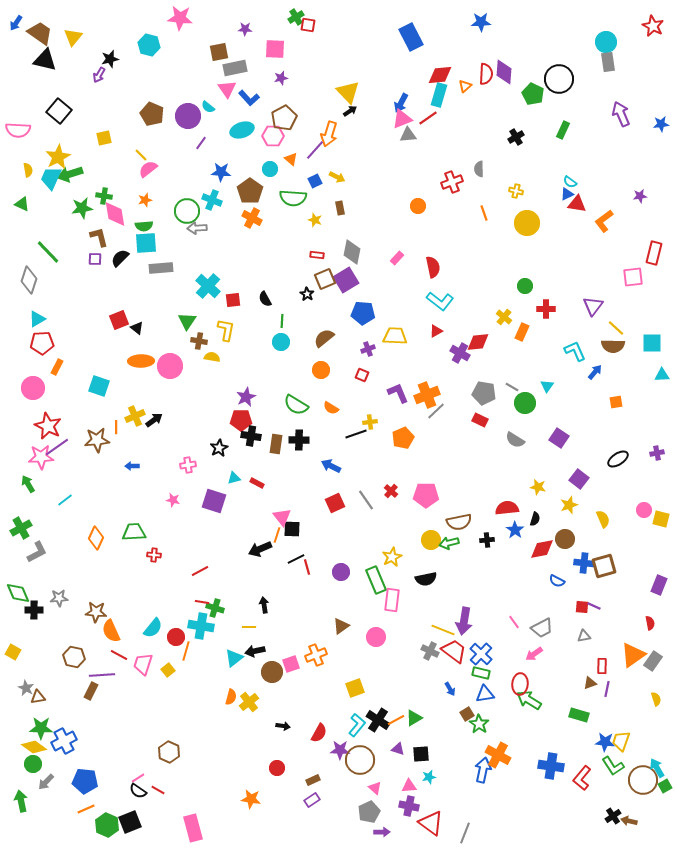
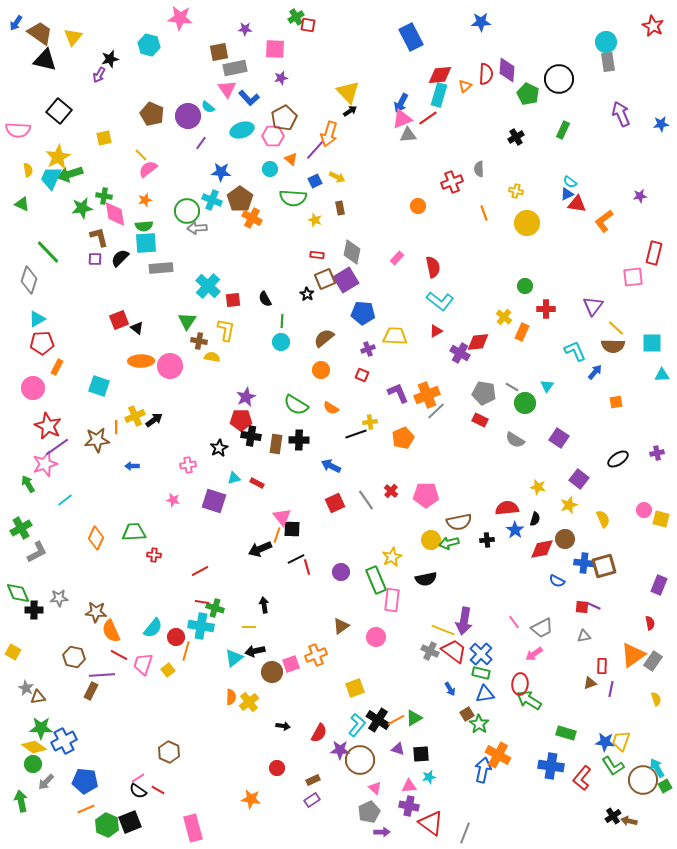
purple diamond at (504, 72): moved 3 px right, 2 px up
green pentagon at (533, 94): moved 5 px left
brown pentagon at (250, 191): moved 10 px left, 8 px down
pink star at (41, 457): moved 4 px right, 7 px down; rotated 15 degrees counterclockwise
purple line at (607, 689): moved 4 px right
orange semicircle at (231, 697): rotated 14 degrees counterclockwise
green rectangle at (579, 715): moved 13 px left, 18 px down
